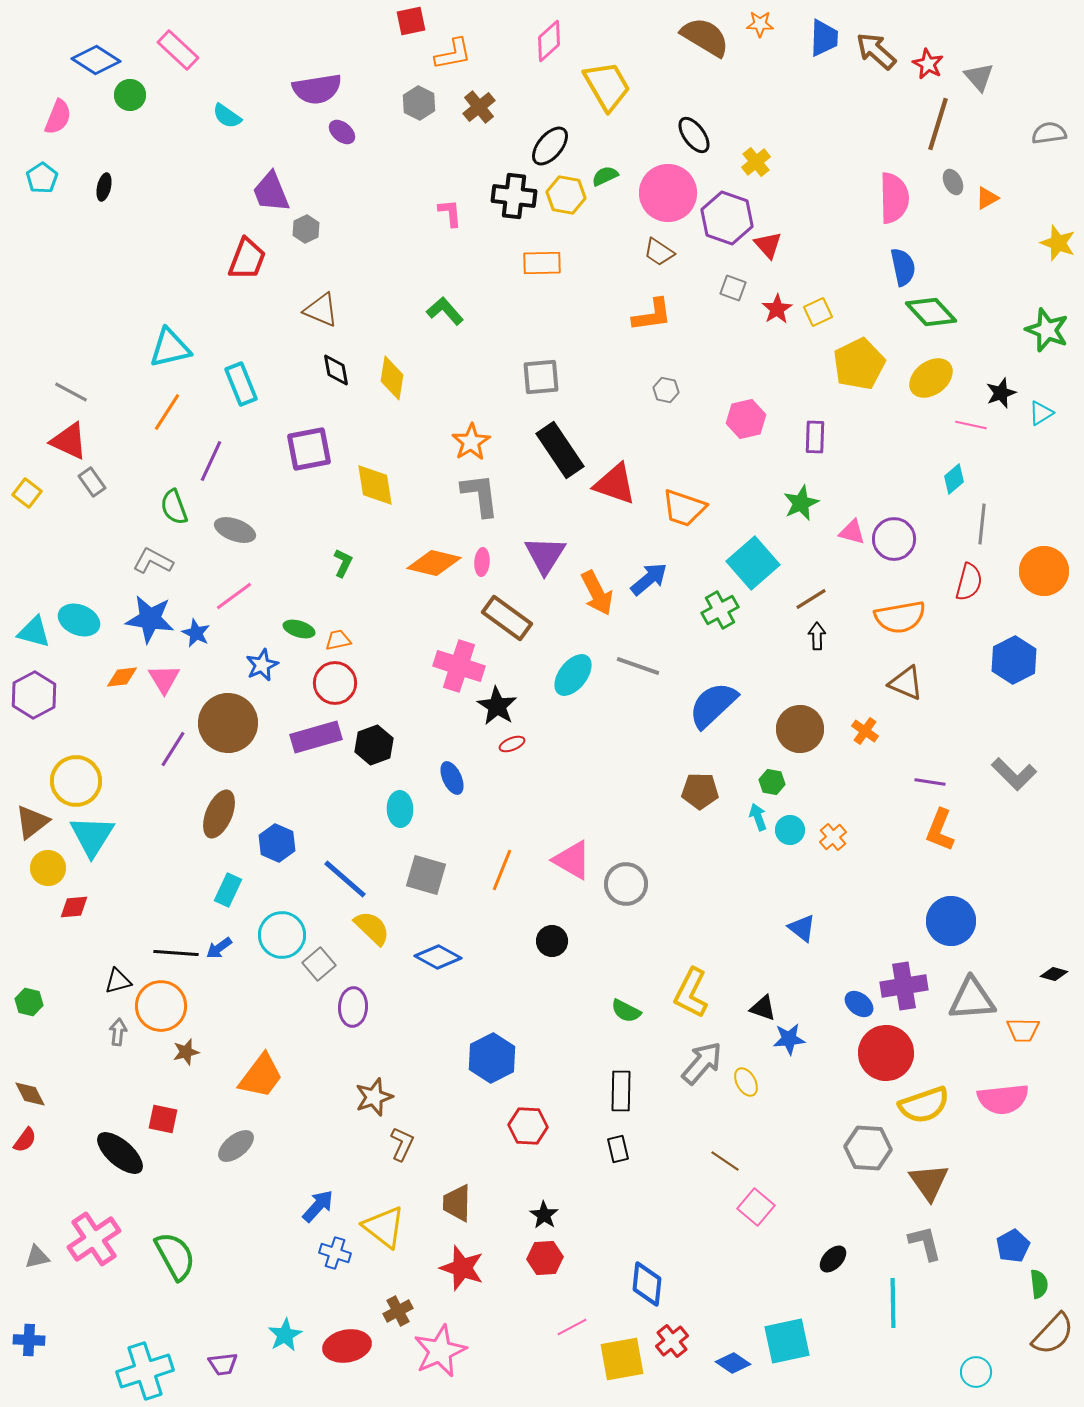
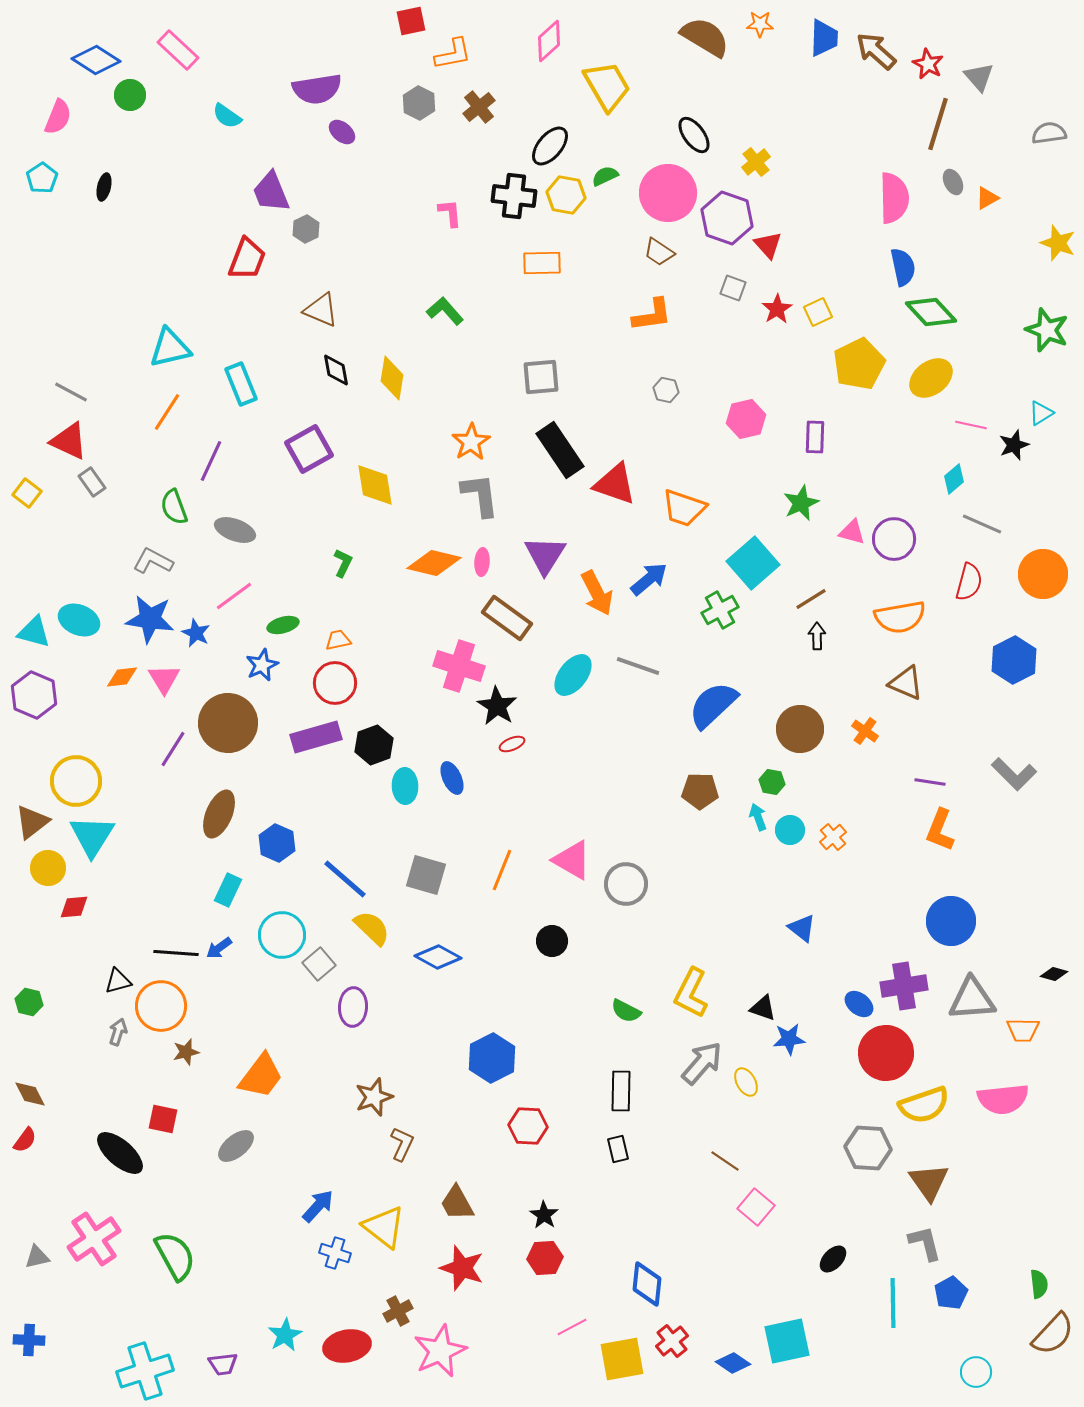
black star at (1001, 393): moved 13 px right, 52 px down
purple square at (309, 449): rotated 18 degrees counterclockwise
gray line at (982, 524): rotated 72 degrees counterclockwise
orange circle at (1044, 571): moved 1 px left, 3 px down
green ellipse at (299, 629): moved 16 px left, 4 px up; rotated 32 degrees counterclockwise
purple hexagon at (34, 695): rotated 9 degrees counterclockwise
cyan ellipse at (400, 809): moved 5 px right, 23 px up
gray arrow at (118, 1032): rotated 12 degrees clockwise
brown trapezoid at (457, 1203): rotated 30 degrees counterclockwise
blue pentagon at (1013, 1246): moved 62 px left, 47 px down
